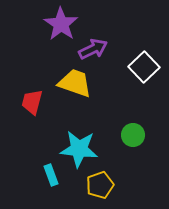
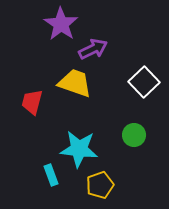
white square: moved 15 px down
green circle: moved 1 px right
